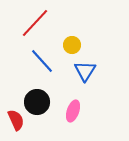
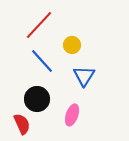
red line: moved 4 px right, 2 px down
blue triangle: moved 1 px left, 5 px down
black circle: moved 3 px up
pink ellipse: moved 1 px left, 4 px down
red semicircle: moved 6 px right, 4 px down
